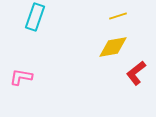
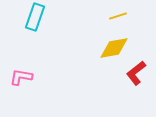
yellow diamond: moved 1 px right, 1 px down
